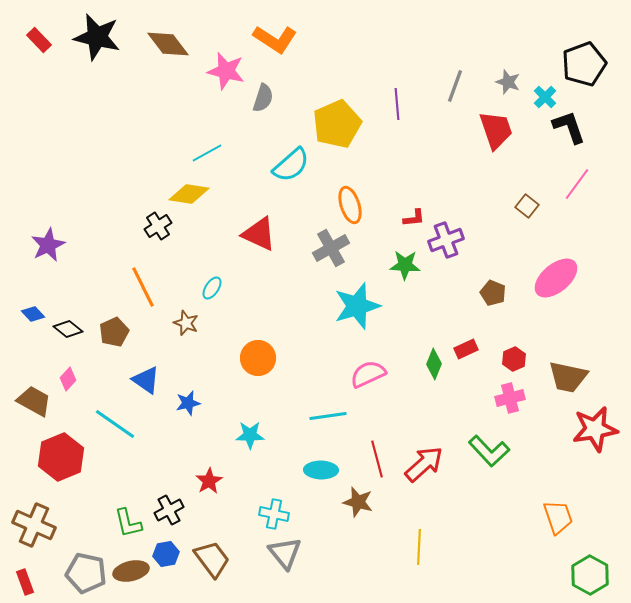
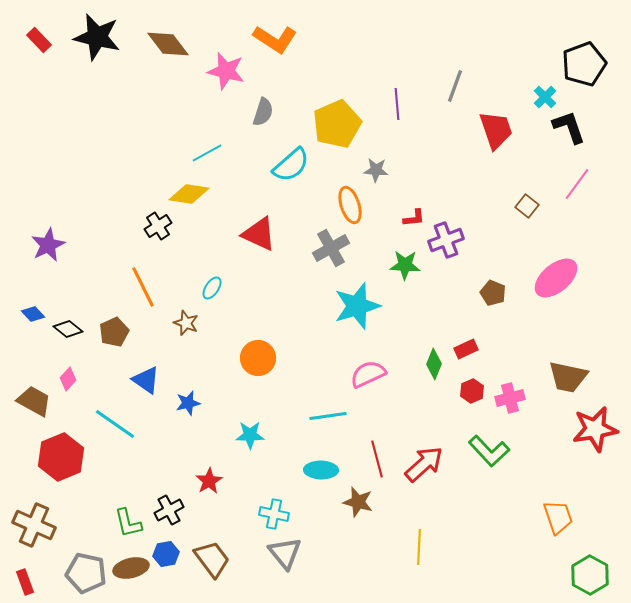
gray star at (508, 82): moved 132 px left, 88 px down; rotated 15 degrees counterclockwise
gray semicircle at (263, 98): moved 14 px down
red hexagon at (514, 359): moved 42 px left, 32 px down
brown ellipse at (131, 571): moved 3 px up
